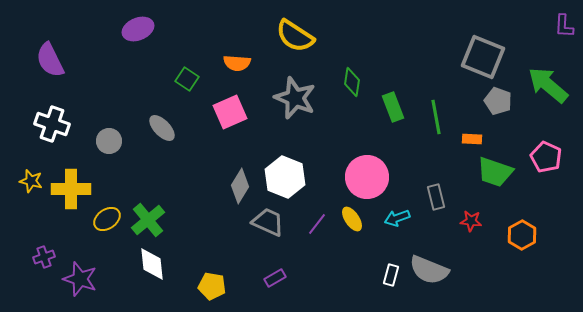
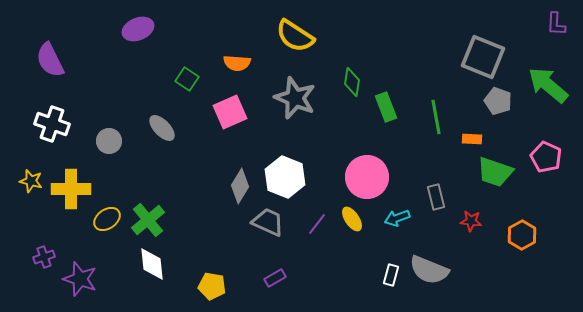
purple L-shape at (564, 26): moved 8 px left, 2 px up
green rectangle at (393, 107): moved 7 px left
